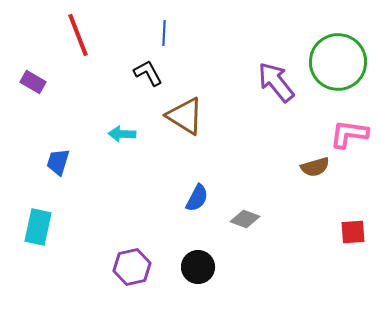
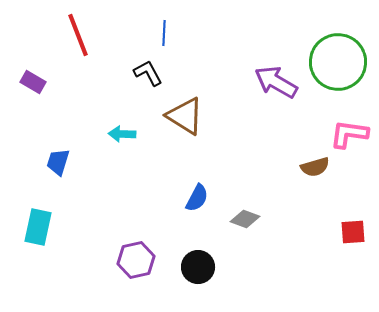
purple arrow: rotated 21 degrees counterclockwise
purple hexagon: moved 4 px right, 7 px up
